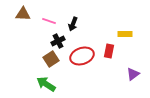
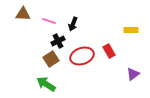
yellow rectangle: moved 6 px right, 4 px up
red rectangle: rotated 40 degrees counterclockwise
